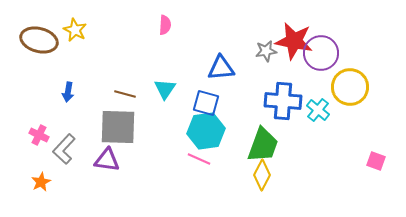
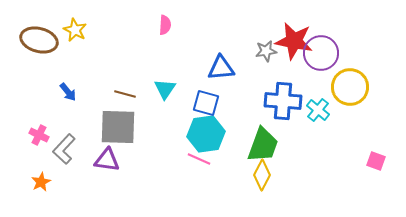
blue arrow: rotated 48 degrees counterclockwise
cyan hexagon: moved 3 px down
